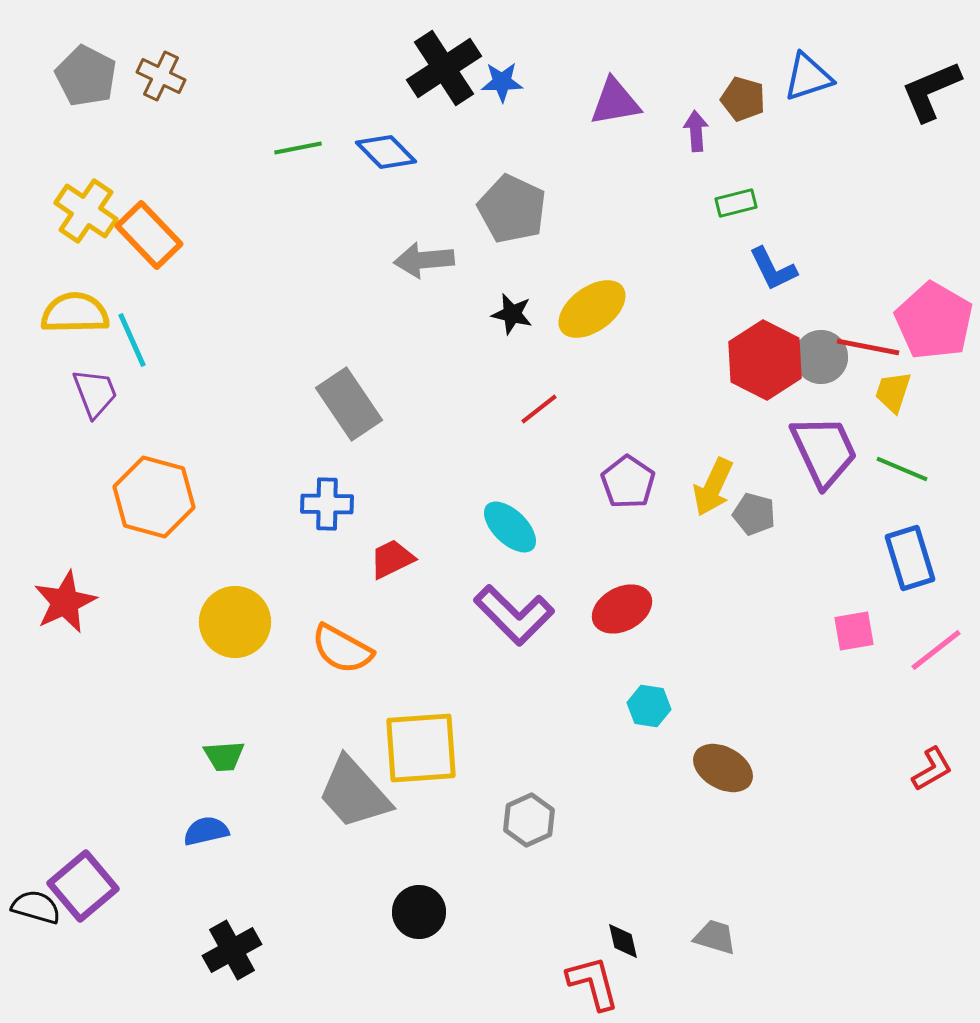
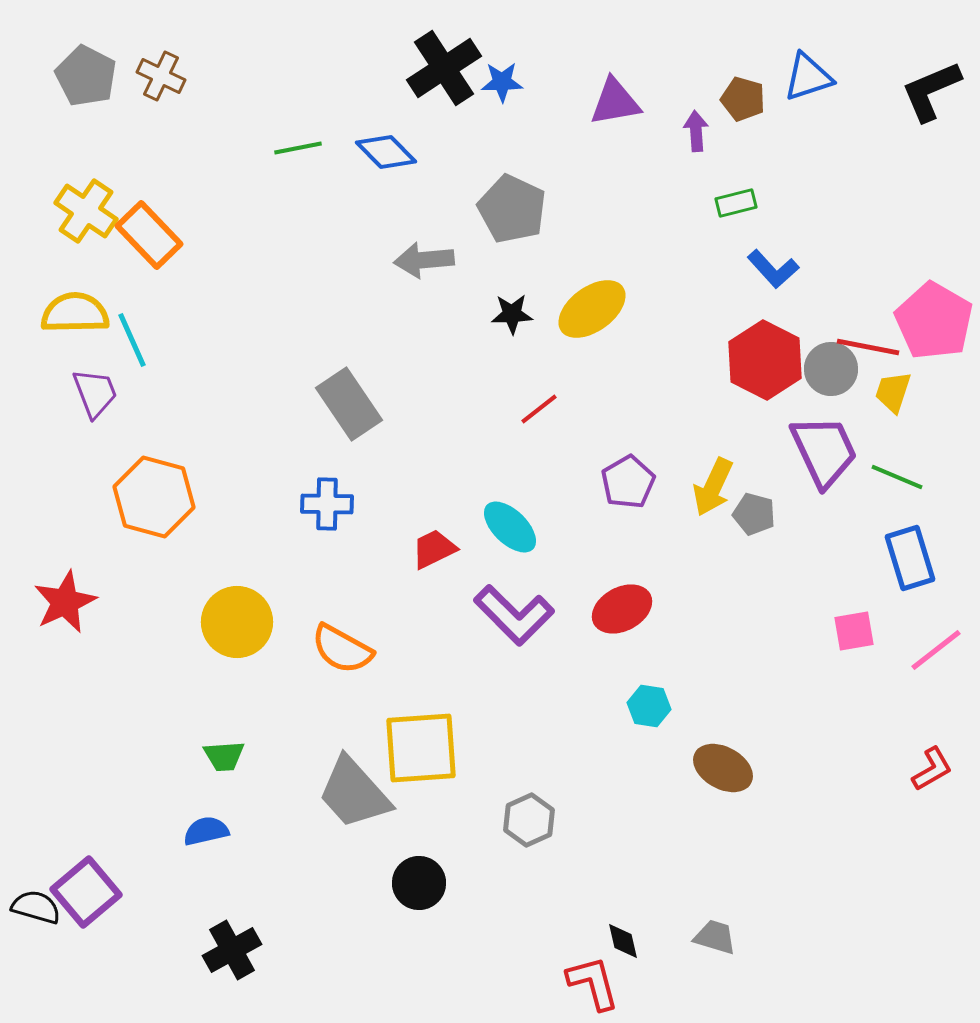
blue L-shape at (773, 269): rotated 16 degrees counterclockwise
black star at (512, 314): rotated 15 degrees counterclockwise
gray circle at (821, 357): moved 10 px right, 12 px down
green line at (902, 469): moved 5 px left, 8 px down
purple pentagon at (628, 482): rotated 8 degrees clockwise
red trapezoid at (392, 559): moved 42 px right, 10 px up
yellow circle at (235, 622): moved 2 px right
purple square at (83, 886): moved 3 px right, 6 px down
black circle at (419, 912): moved 29 px up
